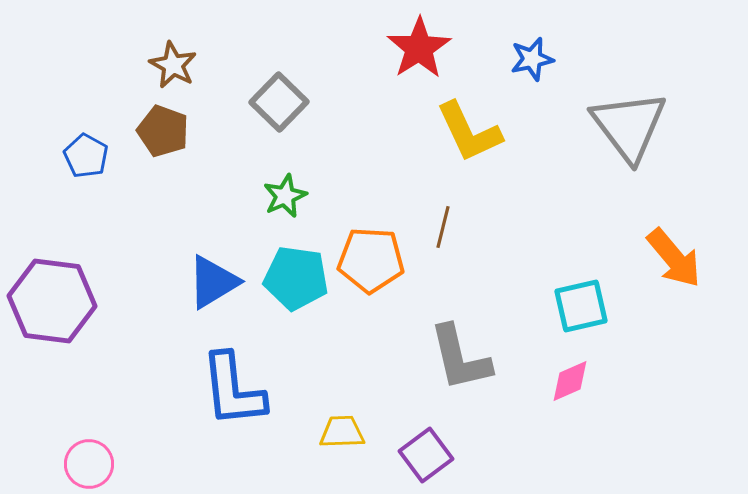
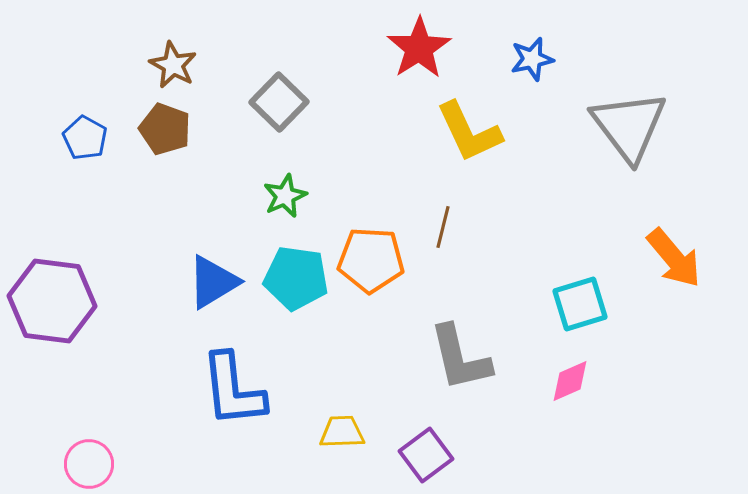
brown pentagon: moved 2 px right, 2 px up
blue pentagon: moved 1 px left, 18 px up
cyan square: moved 1 px left, 2 px up; rotated 4 degrees counterclockwise
